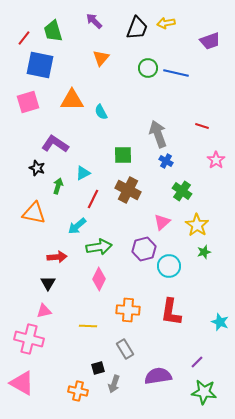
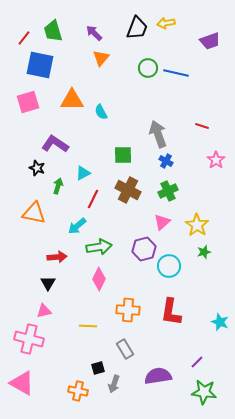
purple arrow at (94, 21): moved 12 px down
green cross at (182, 191): moved 14 px left; rotated 30 degrees clockwise
